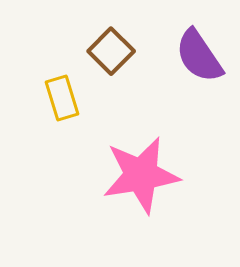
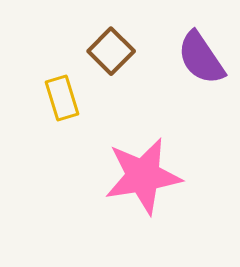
purple semicircle: moved 2 px right, 2 px down
pink star: moved 2 px right, 1 px down
